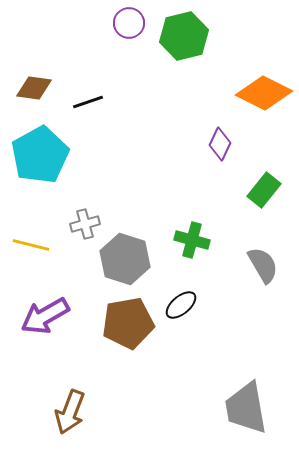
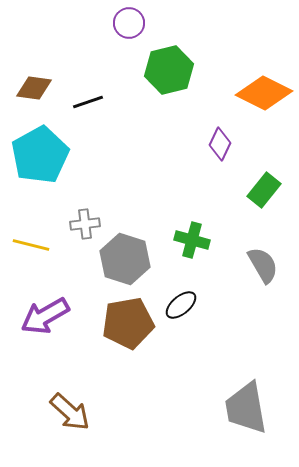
green hexagon: moved 15 px left, 34 px down
gray cross: rotated 8 degrees clockwise
brown arrow: rotated 69 degrees counterclockwise
